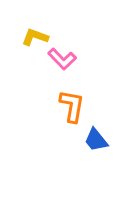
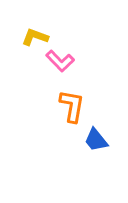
pink L-shape: moved 2 px left, 2 px down
